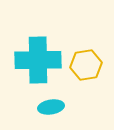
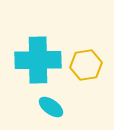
cyan ellipse: rotated 45 degrees clockwise
